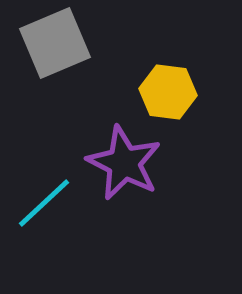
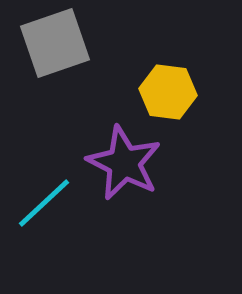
gray square: rotated 4 degrees clockwise
